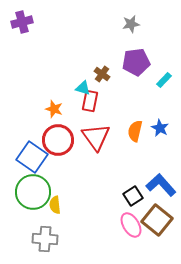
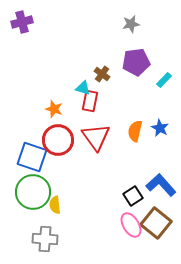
blue square: rotated 16 degrees counterclockwise
brown square: moved 1 px left, 3 px down
